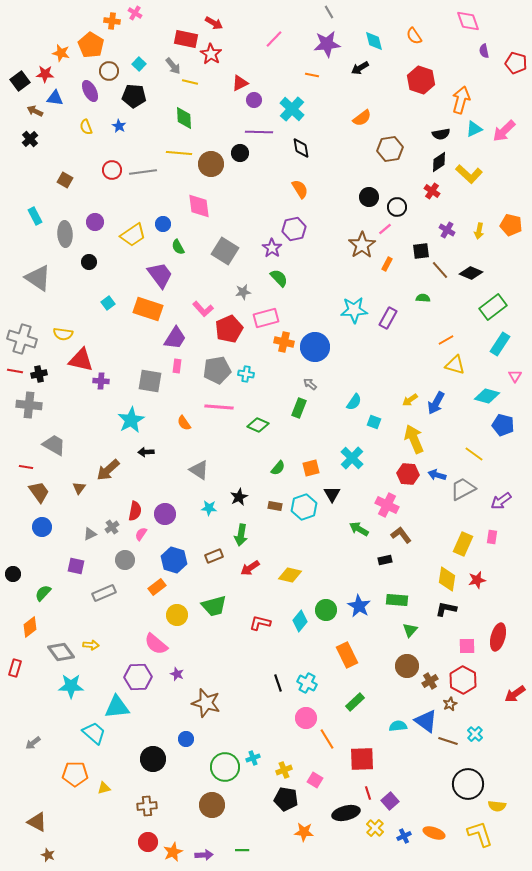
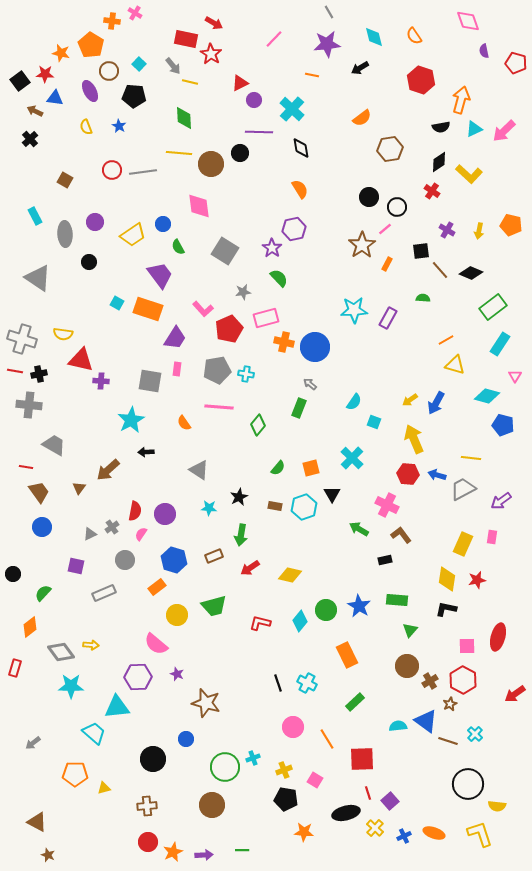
cyan diamond at (374, 41): moved 4 px up
black semicircle at (441, 134): moved 7 px up
cyan square at (108, 303): moved 9 px right; rotated 24 degrees counterclockwise
pink rectangle at (177, 366): moved 3 px down
green diamond at (258, 425): rotated 75 degrees counterclockwise
yellow line at (474, 454): moved 3 px left, 4 px down; rotated 30 degrees counterclockwise
pink circle at (306, 718): moved 13 px left, 9 px down
